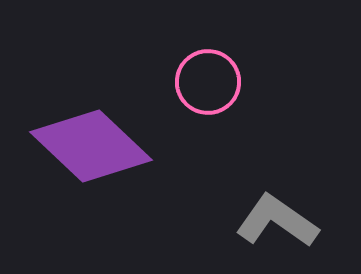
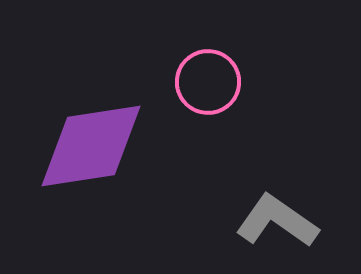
purple diamond: rotated 52 degrees counterclockwise
